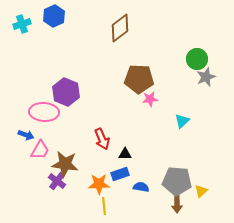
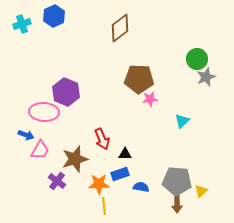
brown star: moved 10 px right, 5 px up; rotated 24 degrees counterclockwise
